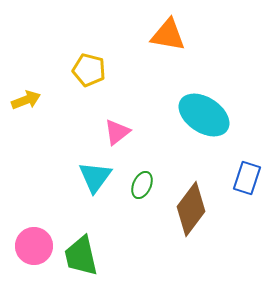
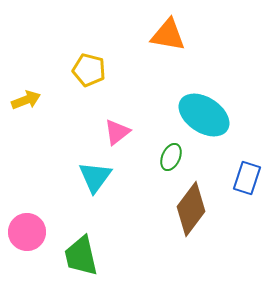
green ellipse: moved 29 px right, 28 px up
pink circle: moved 7 px left, 14 px up
